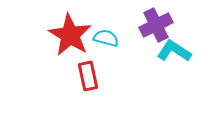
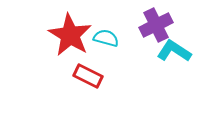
red rectangle: rotated 52 degrees counterclockwise
